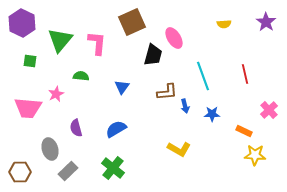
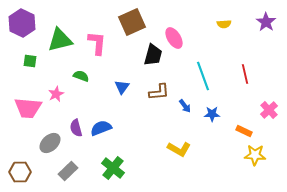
green triangle: rotated 36 degrees clockwise
green semicircle: rotated 14 degrees clockwise
brown L-shape: moved 8 px left
blue arrow: rotated 24 degrees counterclockwise
blue semicircle: moved 15 px left, 1 px up; rotated 10 degrees clockwise
gray ellipse: moved 6 px up; rotated 65 degrees clockwise
